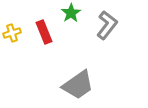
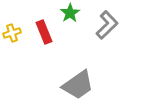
green star: moved 1 px left
gray L-shape: rotated 8 degrees clockwise
